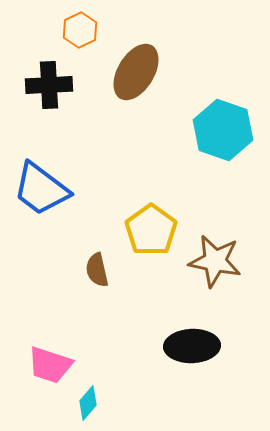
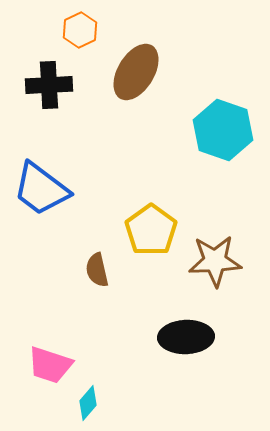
brown star: rotated 14 degrees counterclockwise
black ellipse: moved 6 px left, 9 px up
